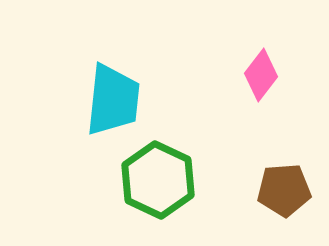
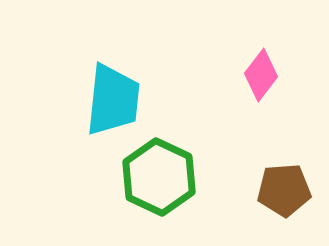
green hexagon: moved 1 px right, 3 px up
